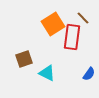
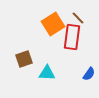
brown line: moved 5 px left
cyan triangle: rotated 24 degrees counterclockwise
